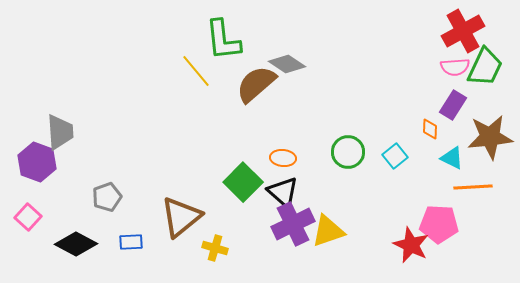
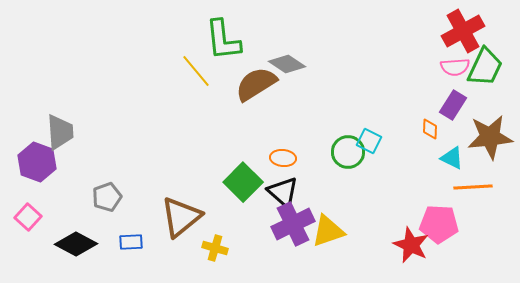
brown semicircle: rotated 9 degrees clockwise
cyan square: moved 26 px left, 15 px up; rotated 25 degrees counterclockwise
